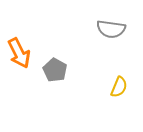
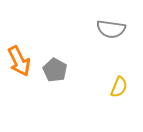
orange arrow: moved 8 px down
